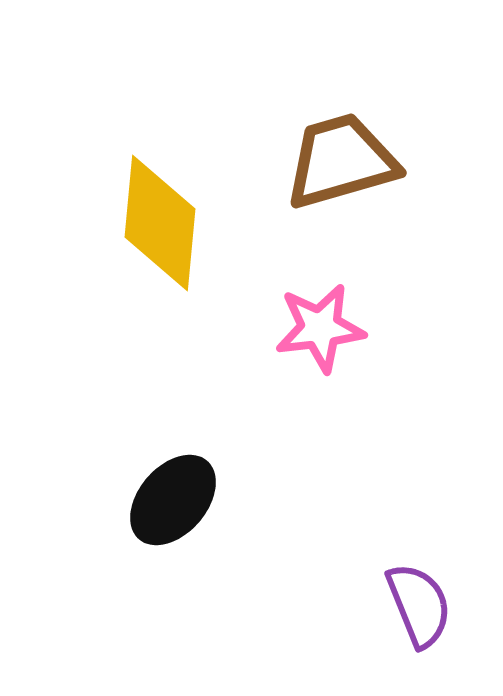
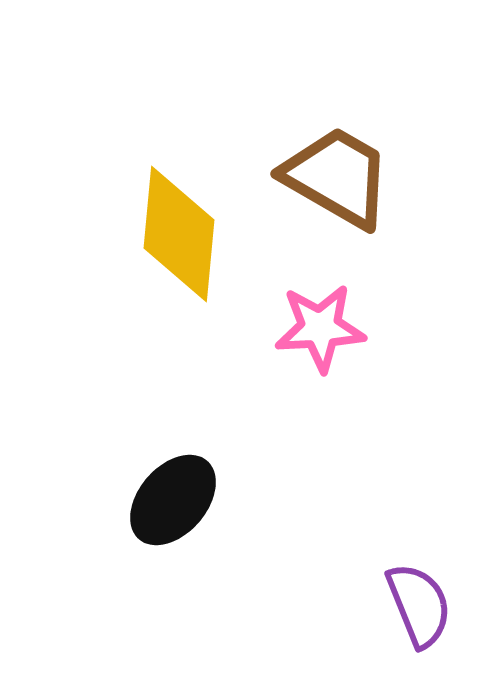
brown trapezoid: moved 4 px left, 16 px down; rotated 46 degrees clockwise
yellow diamond: moved 19 px right, 11 px down
pink star: rotated 4 degrees clockwise
